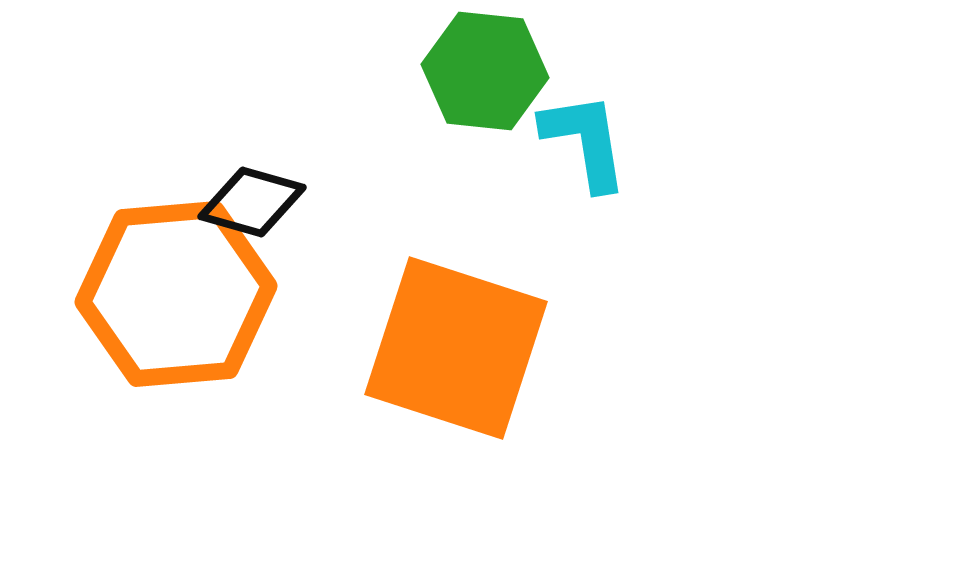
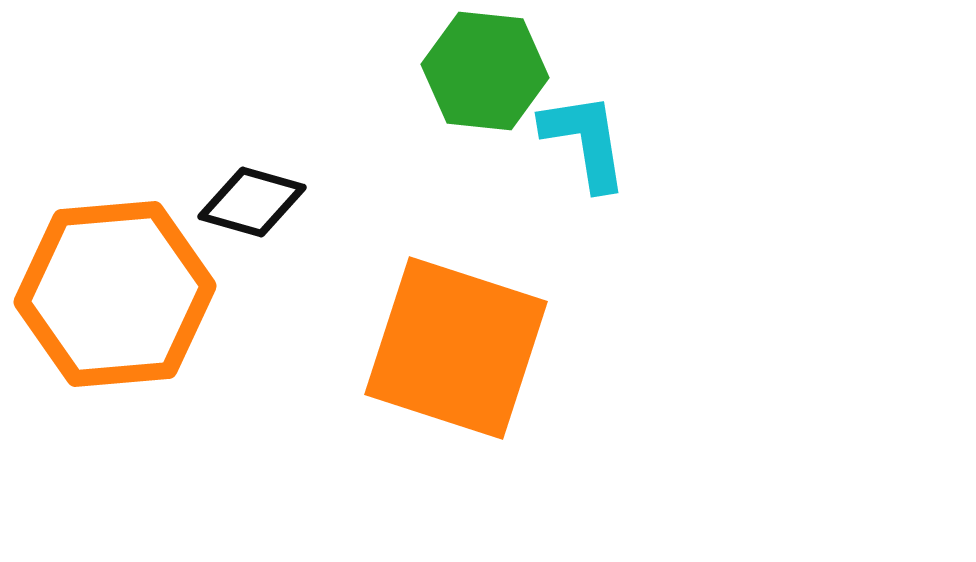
orange hexagon: moved 61 px left
